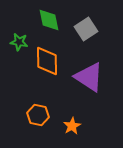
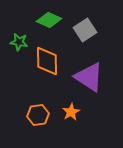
green diamond: rotated 55 degrees counterclockwise
gray square: moved 1 px left, 1 px down
orange hexagon: rotated 20 degrees counterclockwise
orange star: moved 1 px left, 14 px up
